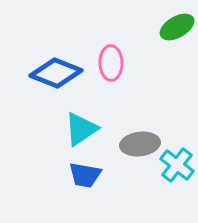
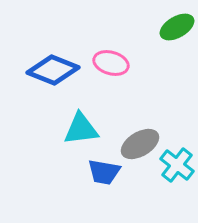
pink ellipse: rotated 72 degrees counterclockwise
blue diamond: moved 3 px left, 3 px up
cyan triangle: rotated 27 degrees clockwise
gray ellipse: rotated 24 degrees counterclockwise
blue trapezoid: moved 19 px right, 3 px up
